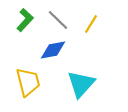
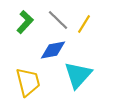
green L-shape: moved 2 px down
yellow line: moved 7 px left
cyan triangle: moved 3 px left, 9 px up
